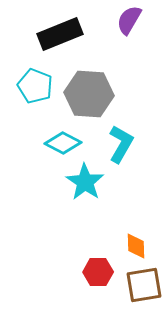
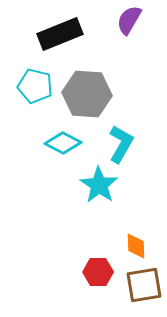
cyan pentagon: rotated 8 degrees counterclockwise
gray hexagon: moved 2 px left
cyan star: moved 14 px right, 3 px down
